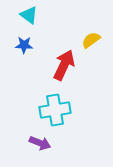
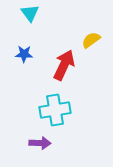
cyan triangle: moved 1 px right, 2 px up; rotated 18 degrees clockwise
blue star: moved 9 px down
purple arrow: rotated 20 degrees counterclockwise
